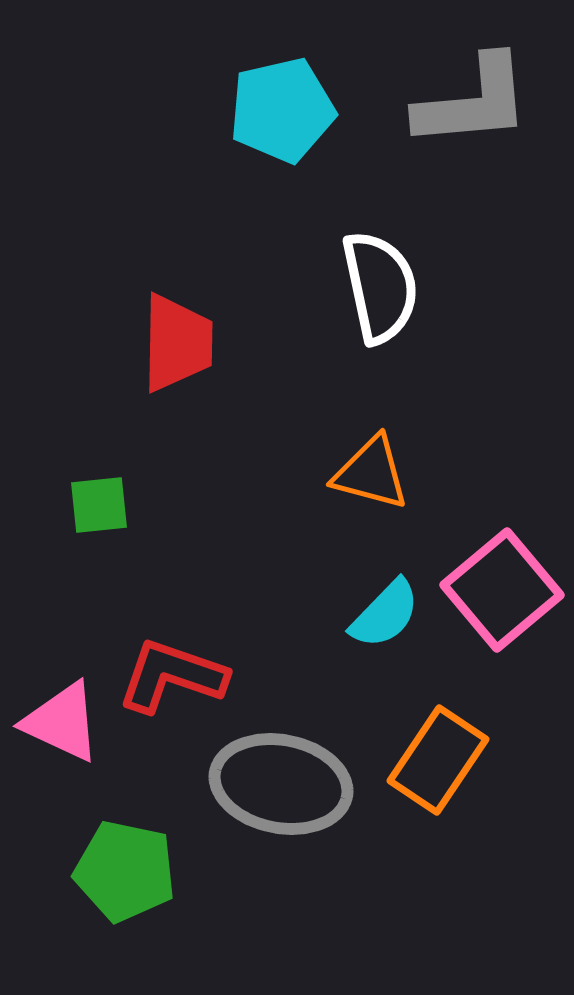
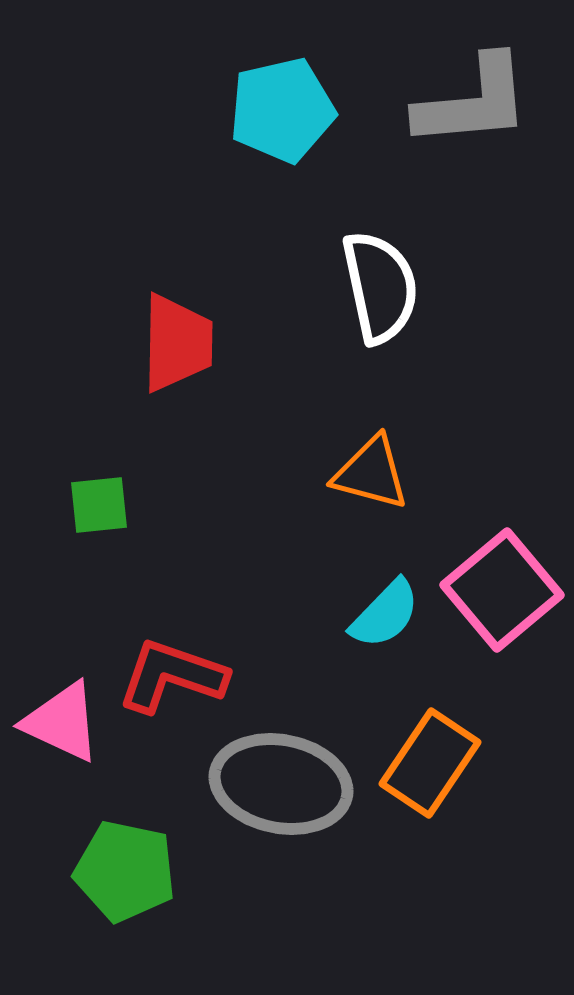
orange rectangle: moved 8 px left, 3 px down
